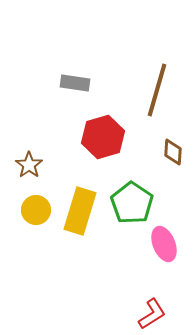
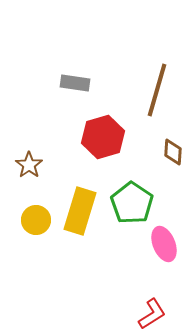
yellow circle: moved 10 px down
